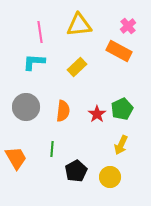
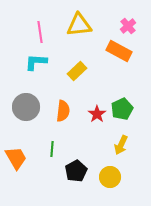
cyan L-shape: moved 2 px right
yellow rectangle: moved 4 px down
